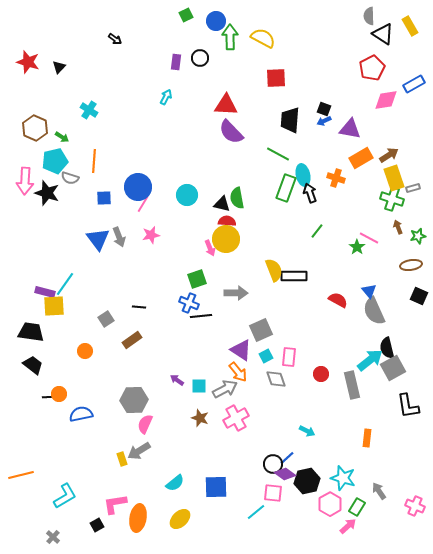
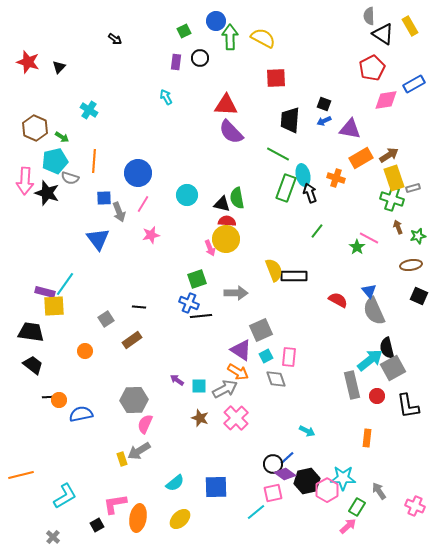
green square at (186, 15): moved 2 px left, 16 px down
cyan arrow at (166, 97): rotated 56 degrees counterclockwise
black square at (324, 109): moved 5 px up
blue circle at (138, 187): moved 14 px up
gray arrow at (119, 237): moved 25 px up
orange arrow at (238, 372): rotated 20 degrees counterclockwise
red circle at (321, 374): moved 56 px right, 22 px down
orange circle at (59, 394): moved 6 px down
pink cross at (236, 418): rotated 15 degrees counterclockwise
cyan star at (343, 478): rotated 15 degrees counterclockwise
pink square at (273, 493): rotated 18 degrees counterclockwise
pink hexagon at (330, 504): moved 3 px left, 14 px up
